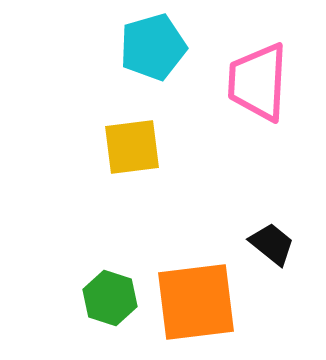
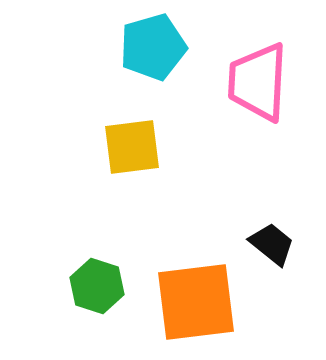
green hexagon: moved 13 px left, 12 px up
